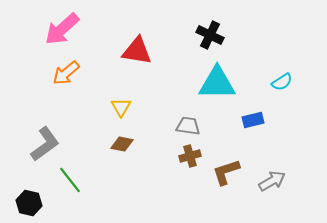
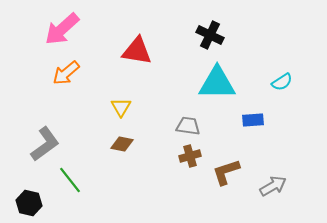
blue rectangle: rotated 10 degrees clockwise
gray arrow: moved 1 px right, 5 px down
